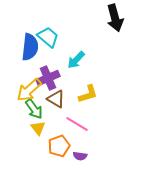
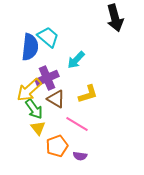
purple cross: moved 1 px left
orange pentagon: moved 2 px left
